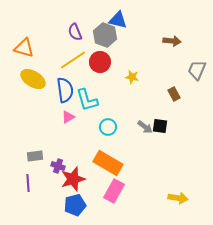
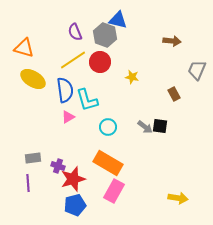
gray rectangle: moved 2 px left, 2 px down
